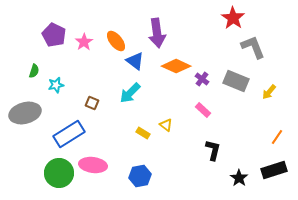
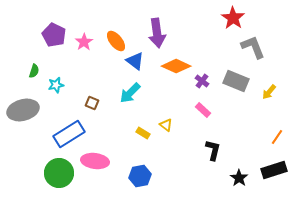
purple cross: moved 2 px down
gray ellipse: moved 2 px left, 3 px up
pink ellipse: moved 2 px right, 4 px up
